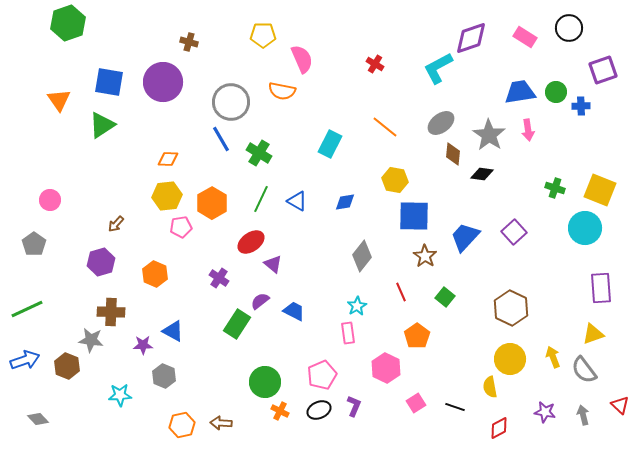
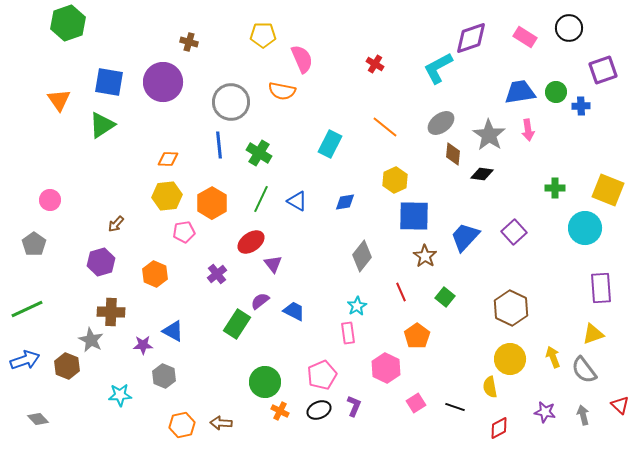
blue line at (221, 139): moved 2 px left, 6 px down; rotated 24 degrees clockwise
yellow hexagon at (395, 180): rotated 25 degrees clockwise
green cross at (555, 188): rotated 18 degrees counterclockwise
yellow square at (600, 190): moved 8 px right
pink pentagon at (181, 227): moved 3 px right, 5 px down
purple triangle at (273, 264): rotated 12 degrees clockwise
purple cross at (219, 278): moved 2 px left, 4 px up; rotated 18 degrees clockwise
gray star at (91, 340): rotated 20 degrees clockwise
